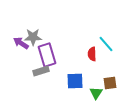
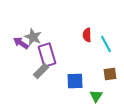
gray star: rotated 24 degrees clockwise
cyan line: rotated 12 degrees clockwise
red semicircle: moved 5 px left, 19 px up
gray rectangle: rotated 28 degrees counterclockwise
brown square: moved 9 px up
green triangle: moved 3 px down
